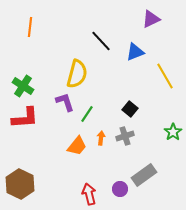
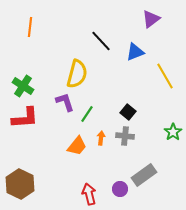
purple triangle: rotated 12 degrees counterclockwise
black square: moved 2 px left, 3 px down
gray cross: rotated 24 degrees clockwise
